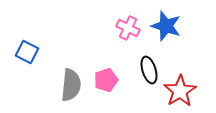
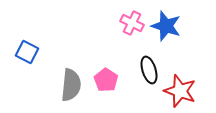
pink cross: moved 4 px right, 5 px up
pink pentagon: rotated 20 degrees counterclockwise
red star: rotated 20 degrees counterclockwise
